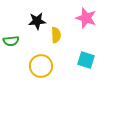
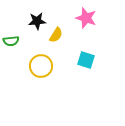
yellow semicircle: rotated 35 degrees clockwise
